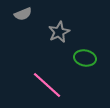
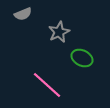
green ellipse: moved 3 px left; rotated 15 degrees clockwise
